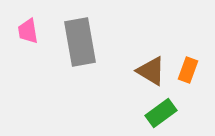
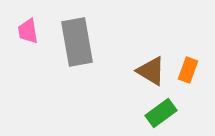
gray rectangle: moved 3 px left
